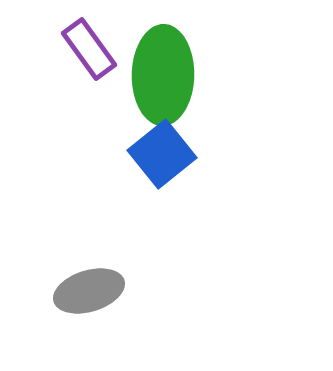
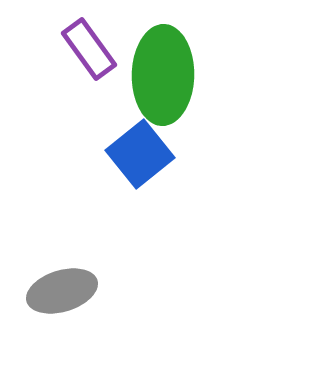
blue square: moved 22 px left
gray ellipse: moved 27 px left
